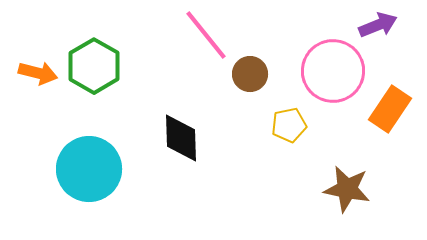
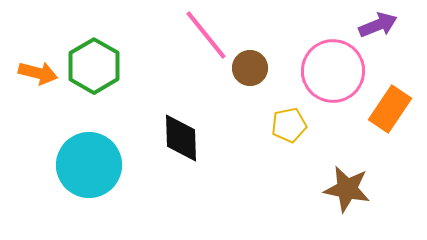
brown circle: moved 6 px up
cyan circle: moved 4 px up
